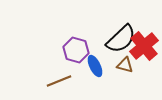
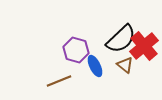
brown triangle: rotated 24 degrees clockwise
